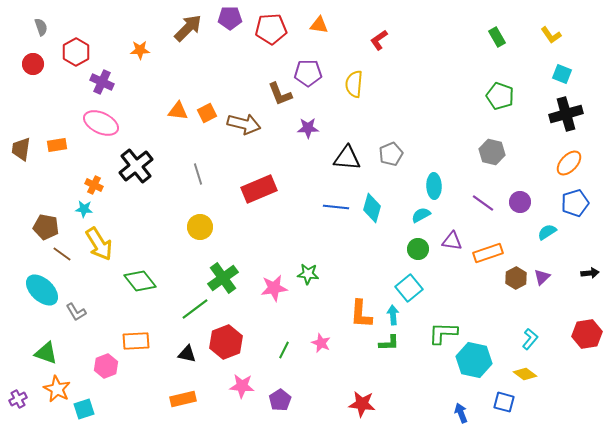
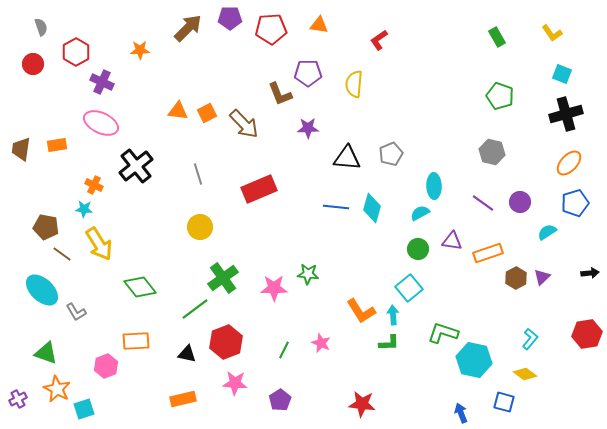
yellow L-shape at (551, 35): moved 1 px right, 2 px up
brown arrow at (244, 124): rotated 32 degrees clockwise
cyan semicircle at (421, 215): moved 1 px left, 2 px up
green diamond at (140, 281): moved 6 px down
pink star at (274, 288): rotated 8 degrees clockwise
orange L-shape at (361, 314): moved 3 px up; rotated 36 degrees counterclockwise
green L-shape at (443, 333): rotated 16 degrees clockwise
pink star at (242, 386): moved 7 px left, 3 px up
